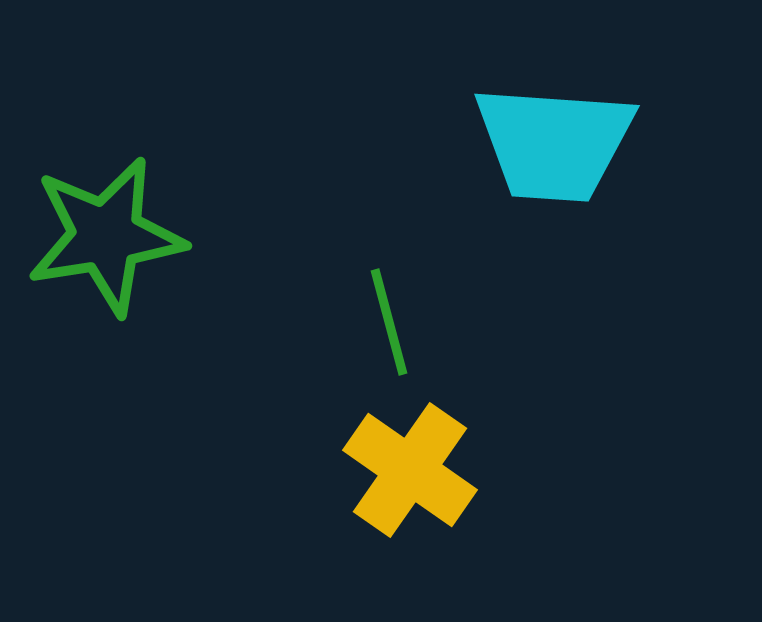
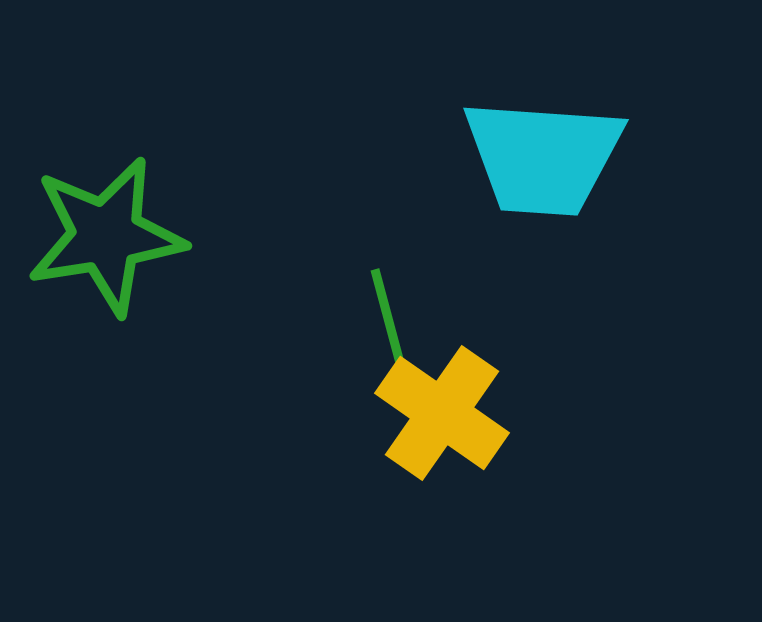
cyan trapezoid: moved 11 px left, 14 px down
yellow cross: moved 32 px right, 57 px up
